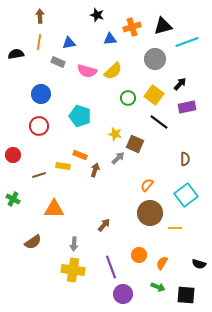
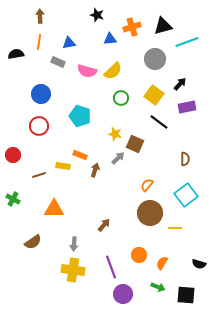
green circle at (128, 98): moved 7 px left
